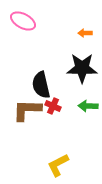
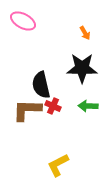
orange arrow: rotated 120 degrees counterclockwise
